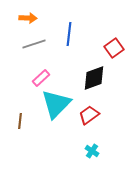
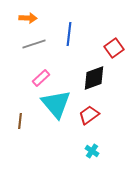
cyan triangle: rotated 24 degrees counterclockwise
